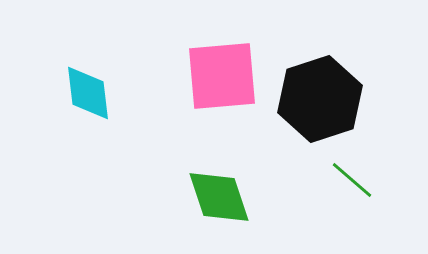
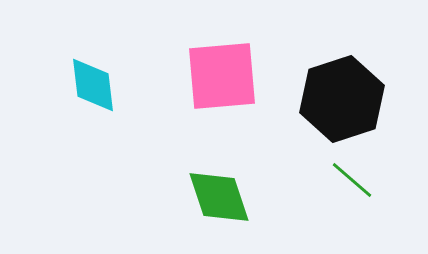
cyan diamond: moved 5 px right, 8 px up
black hexagon: moved 22 px right
